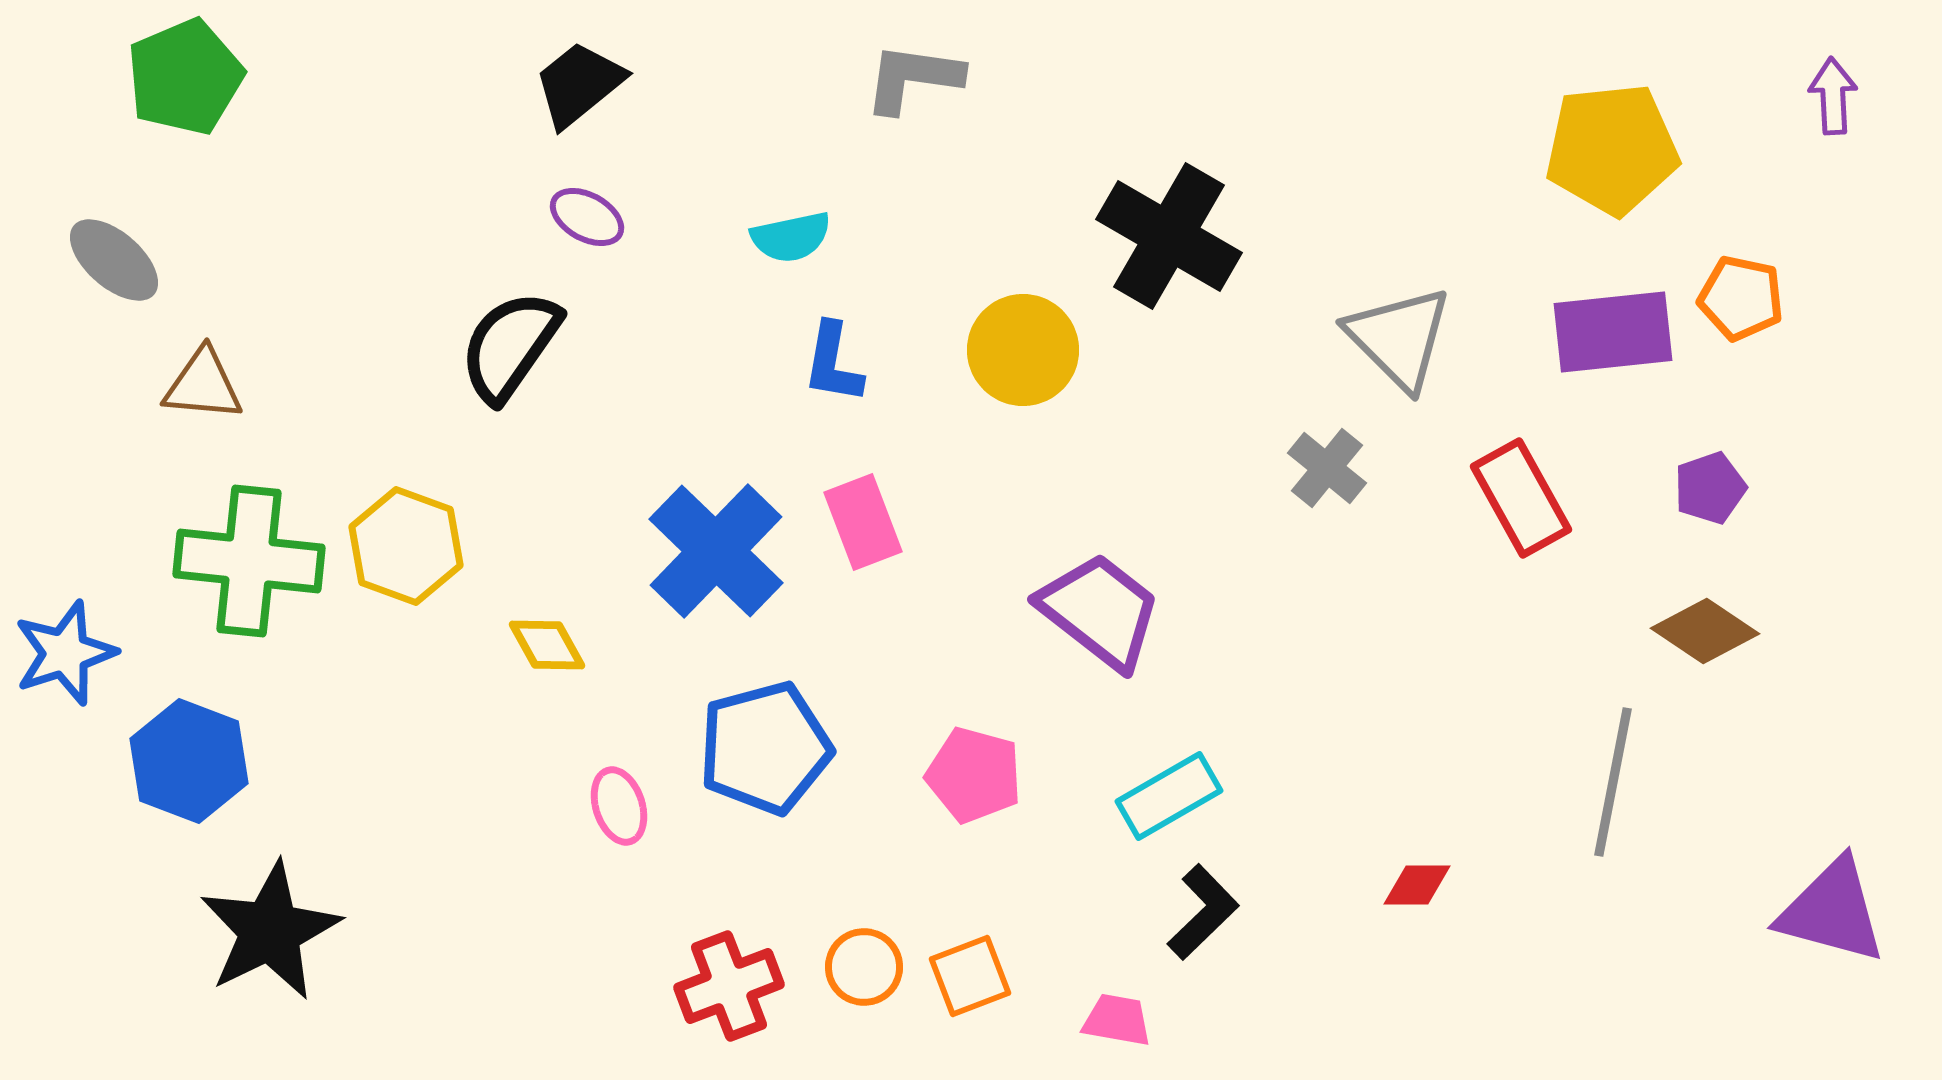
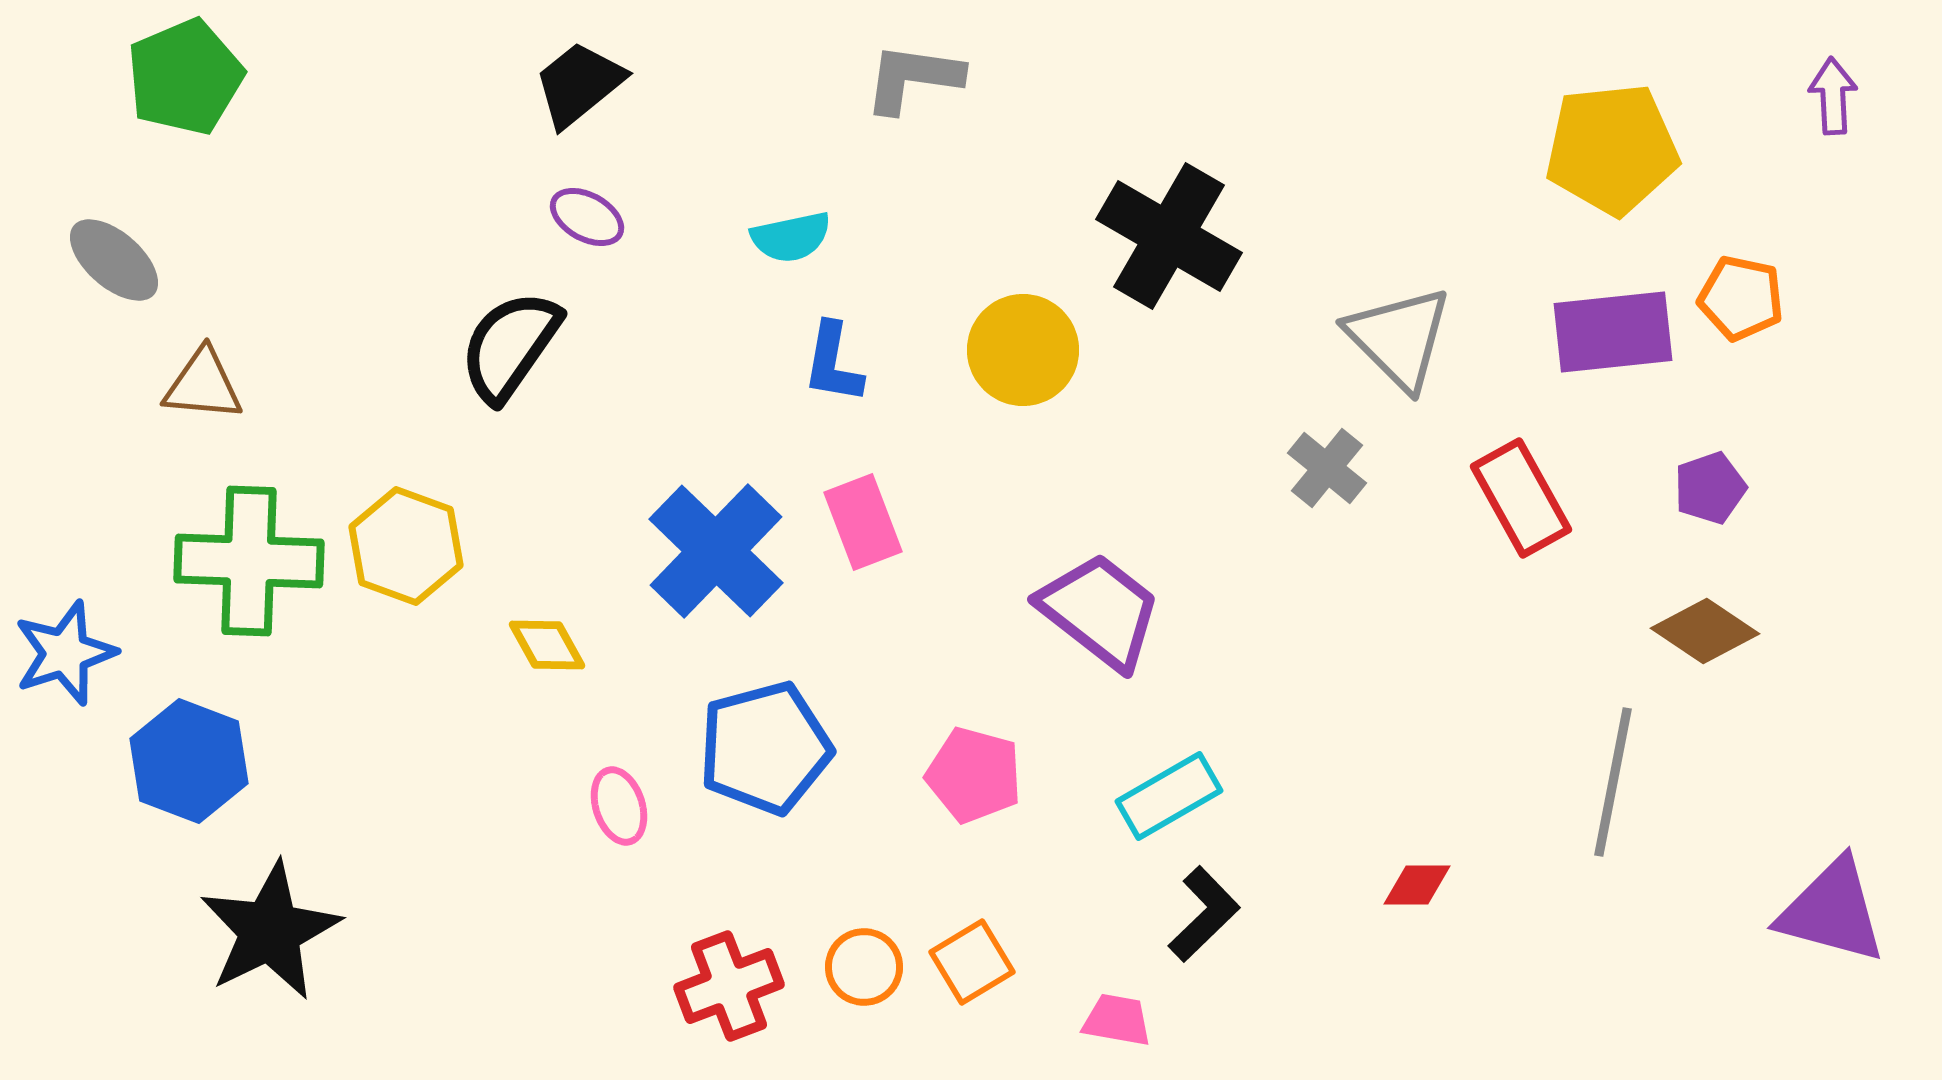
green cross at (249, 561): rotated 4 degrees counterclockwise
black L-shape at (1203, 912): moved 1 px right, 2 px down
orange square at (970, 976): moved 2 px right, 14 px up; rotated 10 degrees counterclockwise
